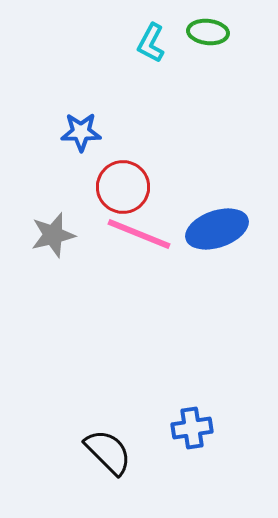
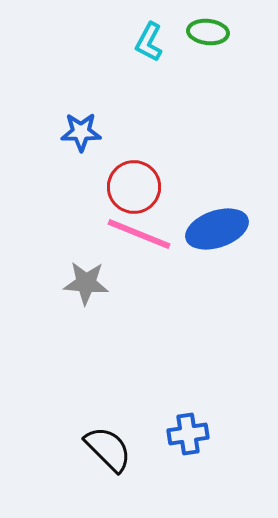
cyan L-shape: moved 2 px left, 1 px up
red circle: moved 11 px right
gray star: moved 33 px right, 48 px down; rotated 18 degrees clockwise
blue cross: moved 4 px left, 6 px down
black semicircle: moved 3 px up
